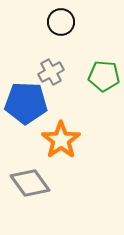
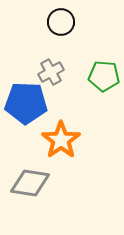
gray diamond: rotated 45 degrees counterclockwise
